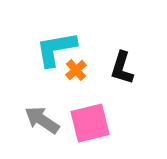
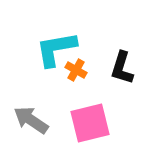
orange cross: rotated 20 degrees counterclockwise
gray arrow: moved 11 px left
